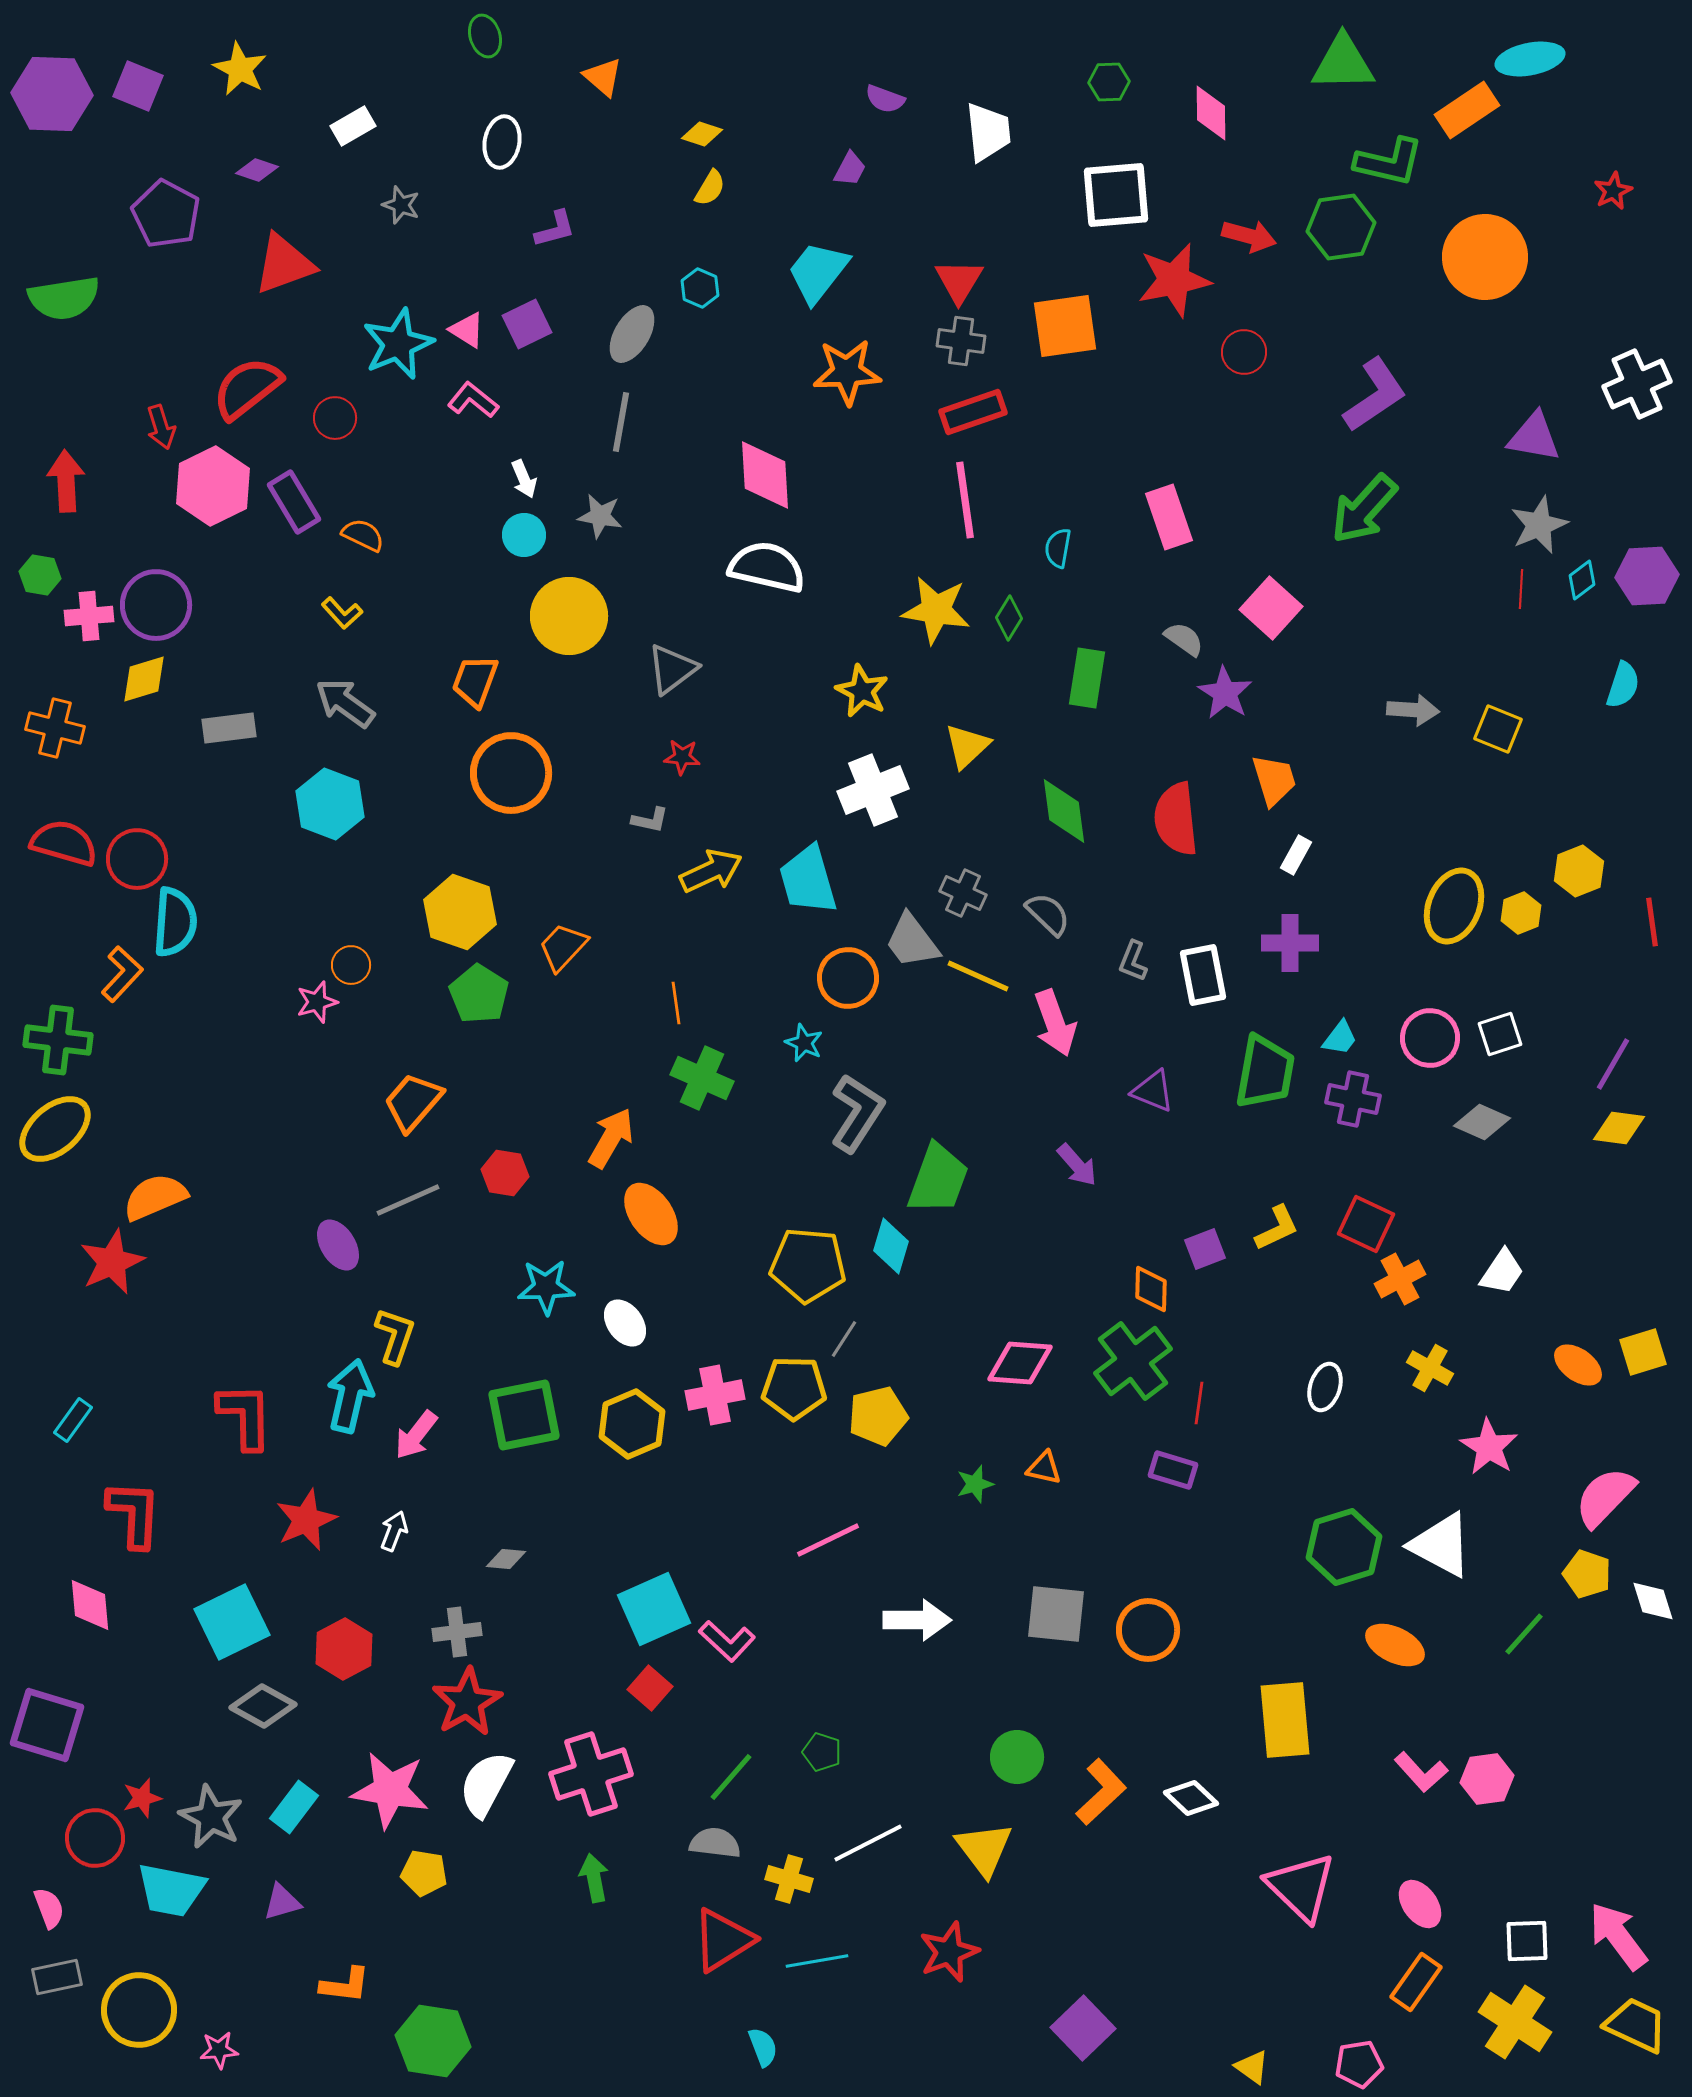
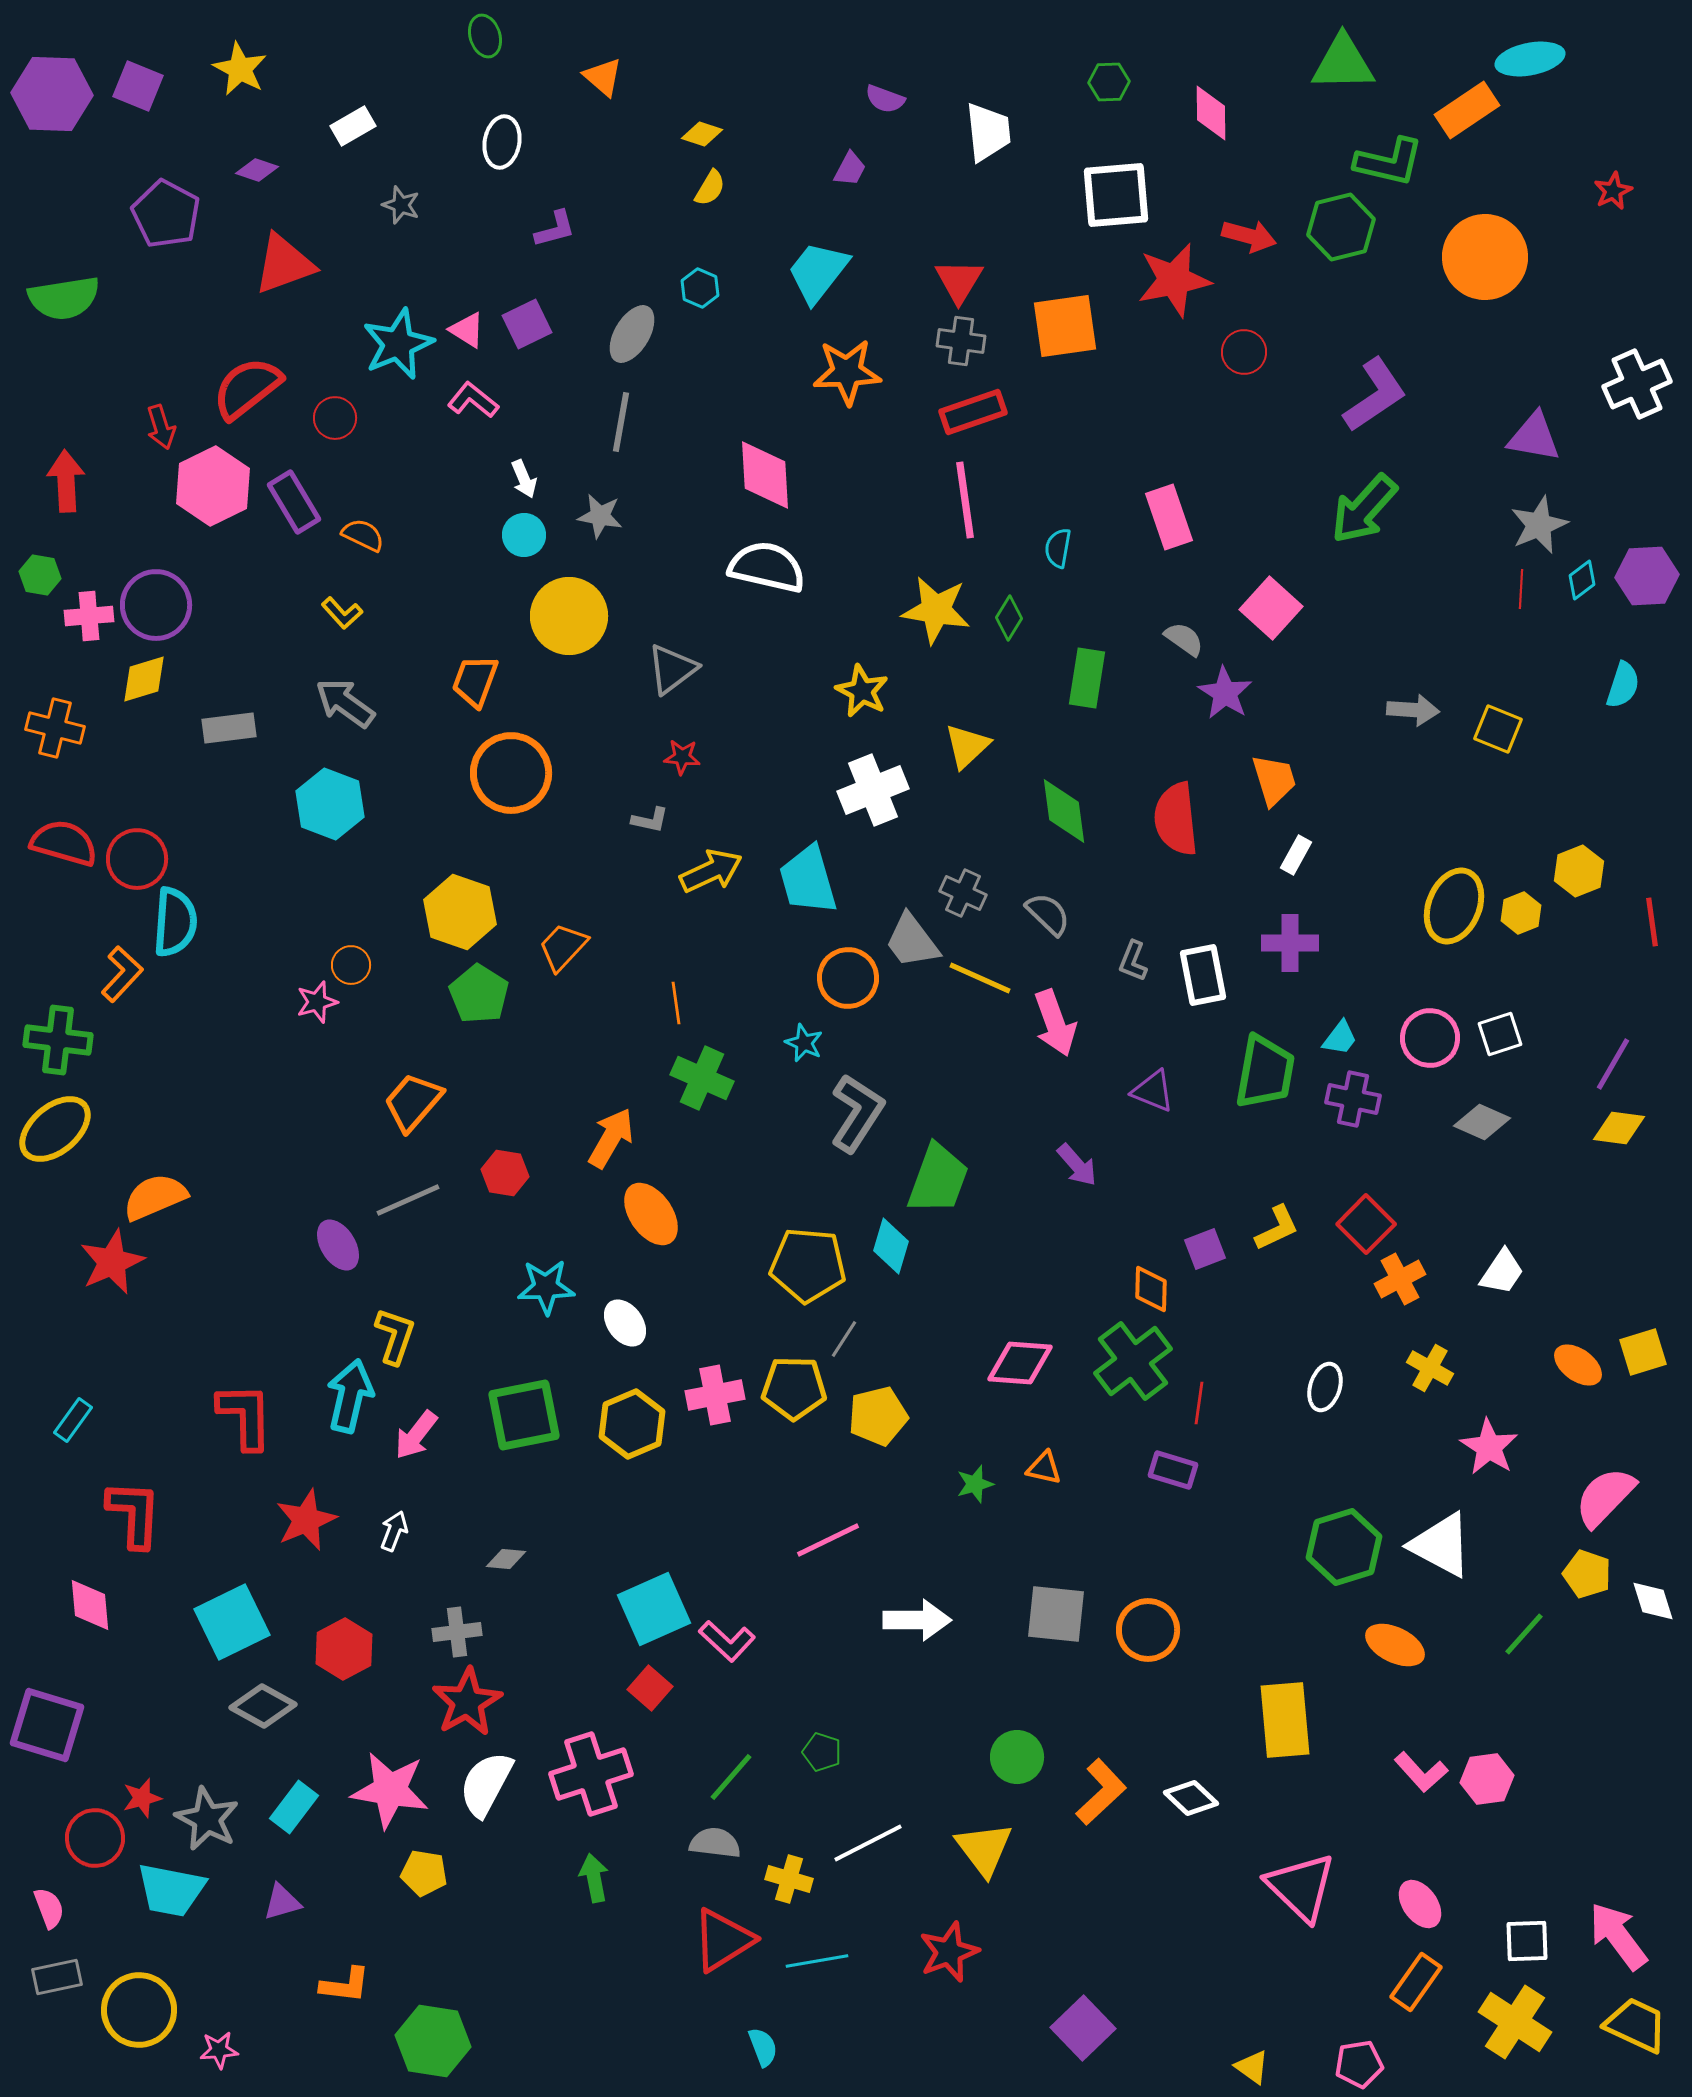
green hexagon at (1341, 227): rotated 6 degrees counterclockwise
yellow line at (978, 976): moved 2 px right, 2 px down
red square at (1366, 1224): rotated 20 degrees clockwise
gray star at (211, 1817): moved 4 px left, 2 px down
